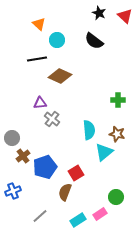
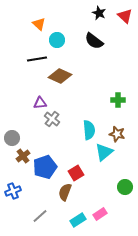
green circle: moved 9 px right, 10 px up
